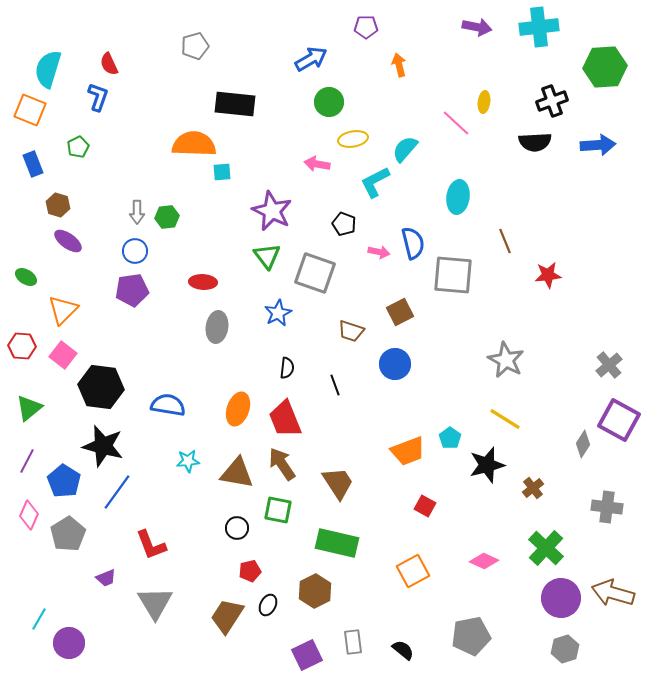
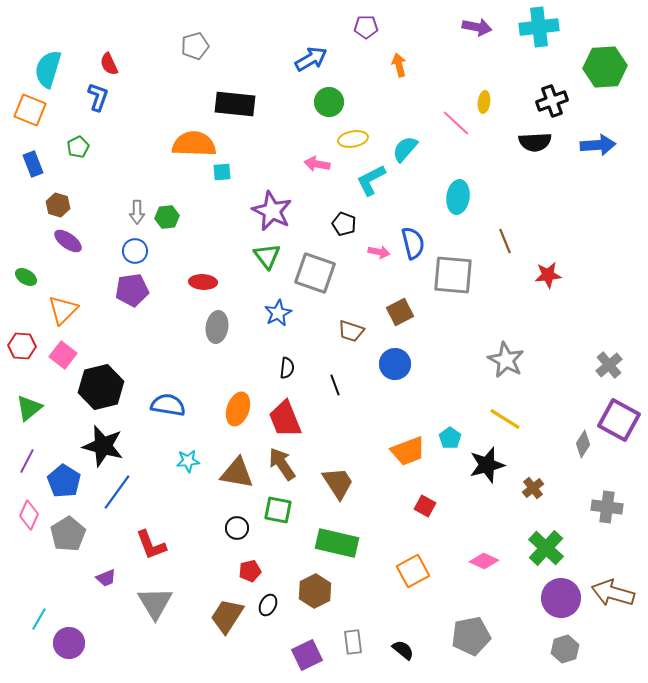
cyan L-shape at (375, 182): moved 4 px left, 2 px up
black hexagon at (101, 387): rotated 21 degrees counterclockwise
